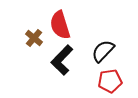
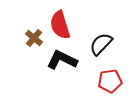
black semicircle: moved 2 px left, 7 px up
black L-shape: rotated 72 degrees clockwise
